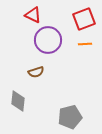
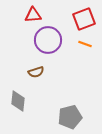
red triangle: rotated 30 degrees counterclockwise
orange line: rotated 24 degrees clockwise
